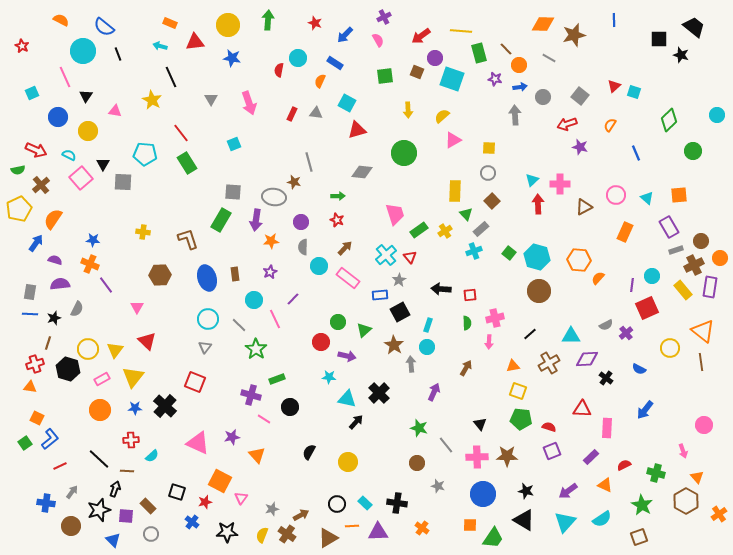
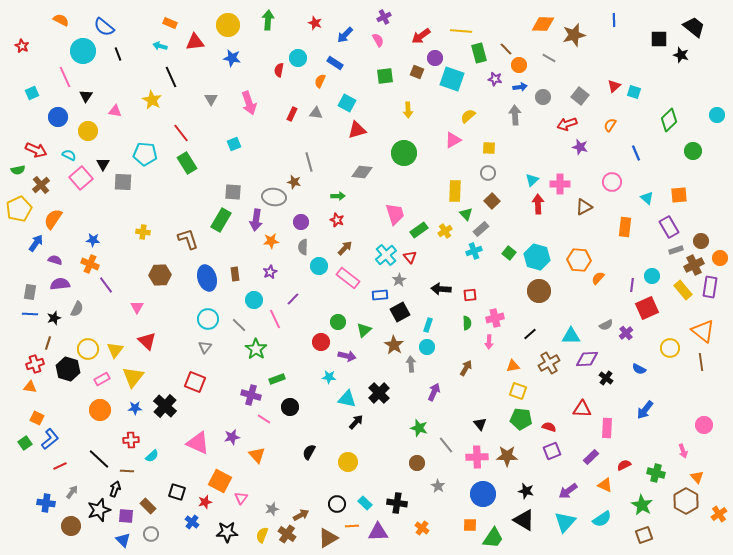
yellow semicircle at (442, 116): moved 26 px right
pink circle at (616, 195): moved 4 px left, 13 px up
orange rectangle at (625, 232): moved 5 px up; rotated 18 degrees counterclockwise
gray star at (438, 486): rotated 16 degrees clockwise
brown square at (639, 537): moved 5 px right, 2 px up
blue triangle at (113, 540): moved 10 px right
